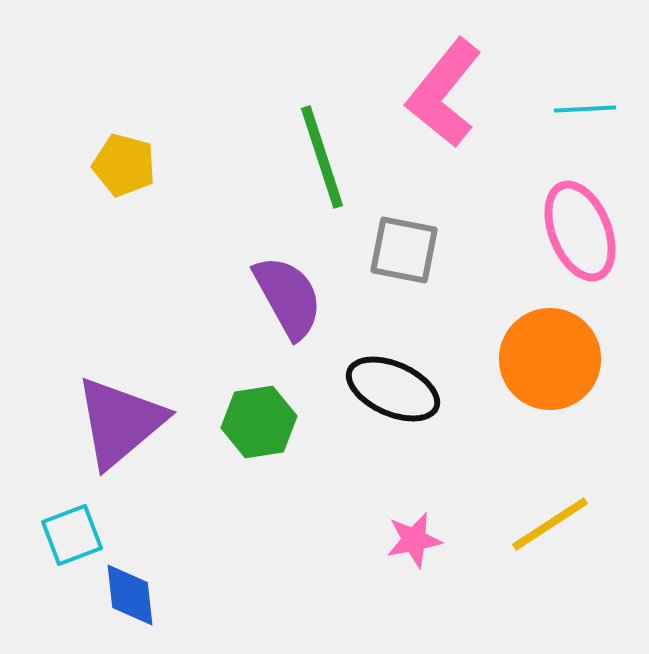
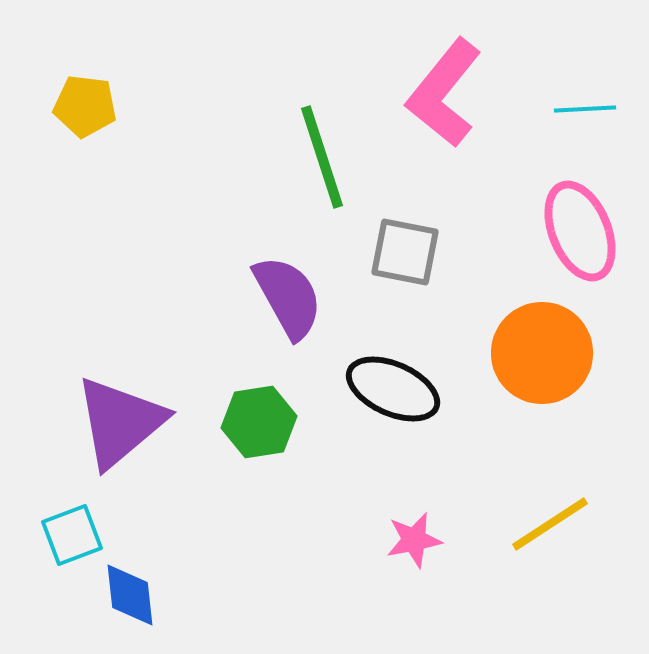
yellow pentagon: moved 39 px left, 59 px up; rotated 8 degrees counterclockwise
gray square: moved 1 px right, 2 px down
orange circle: moved 8 px left, 6 px up
